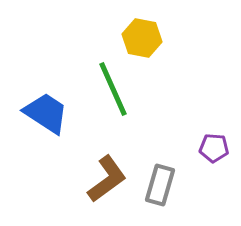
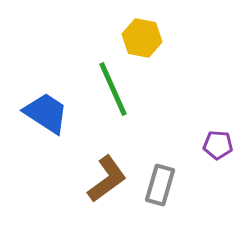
purple pentagon: moved 4 px right, 3 px up
